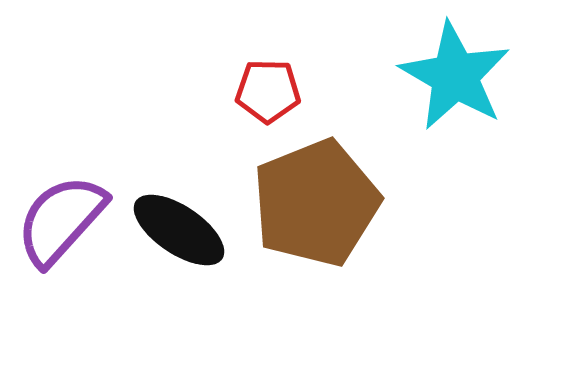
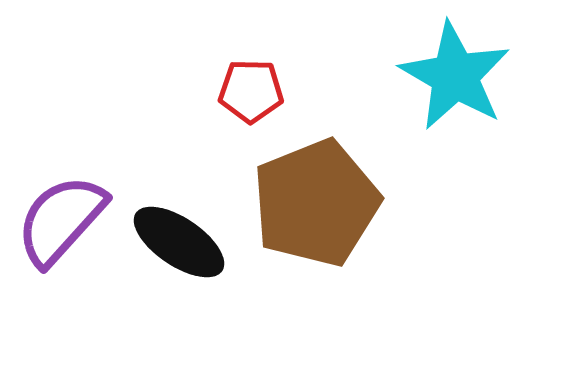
red pentagon: moved 17 px left
black ellipse: moved 12 px down
